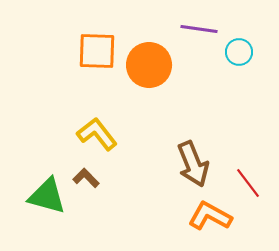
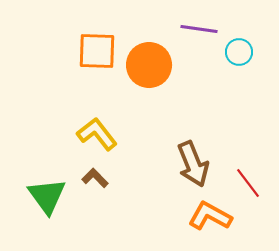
brown L-shape: moved 9 px right
green triangle: rotated 39 degrees clockwise
